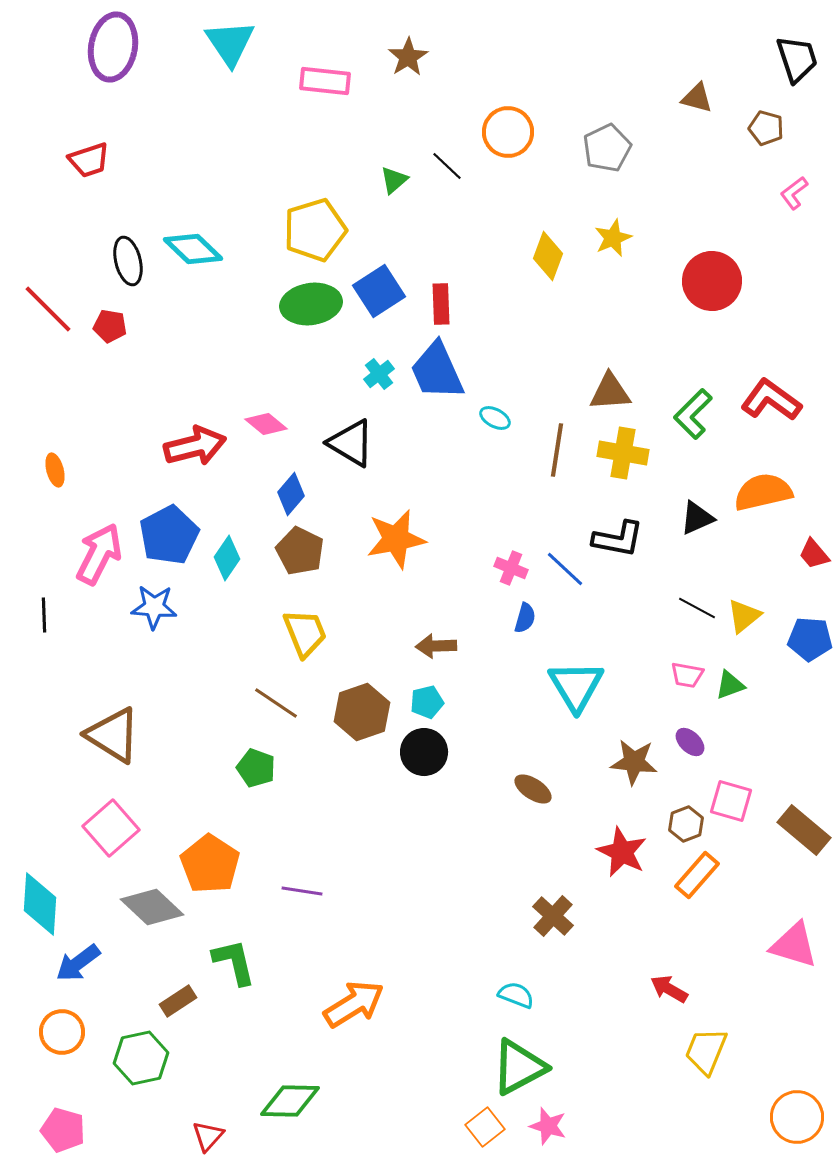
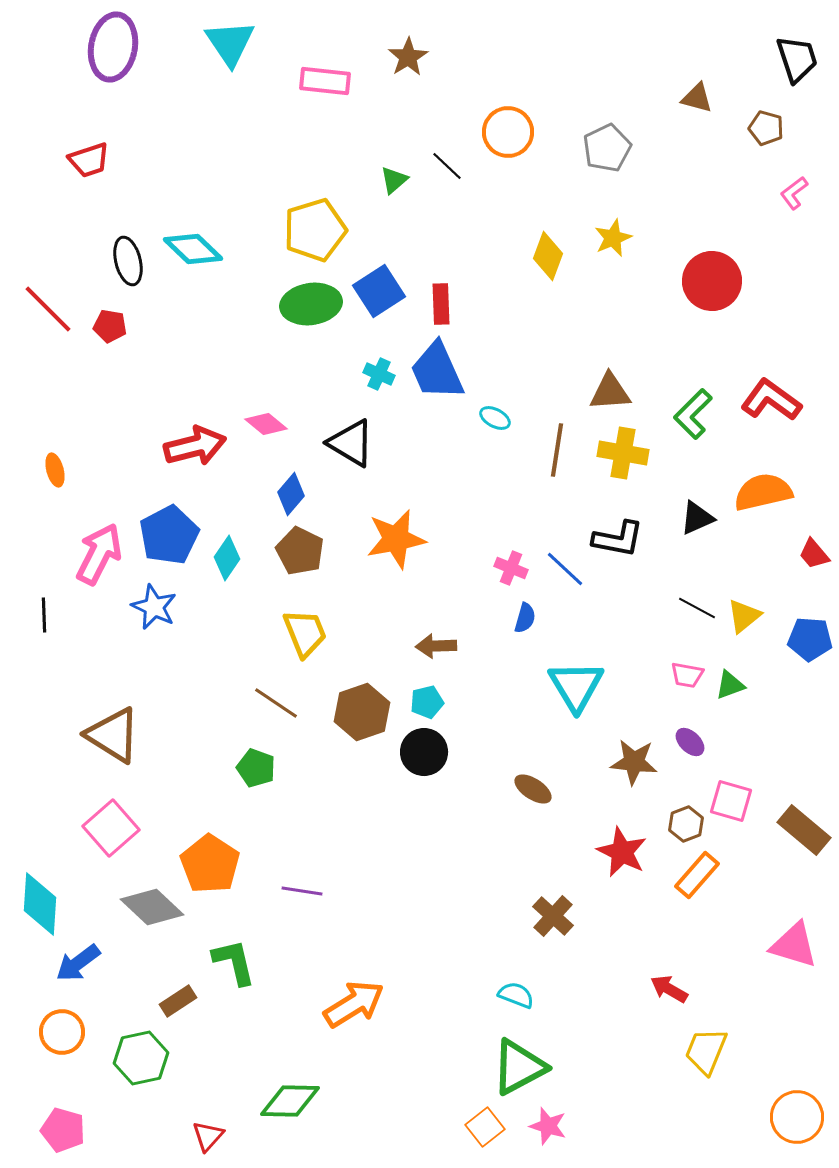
cyan cross at (379, 374): rotated 28 degrees counterclockwise
blue star at (154, 607): rotated 21 degrees clockwise
